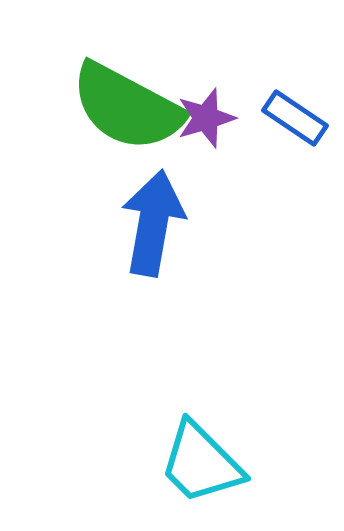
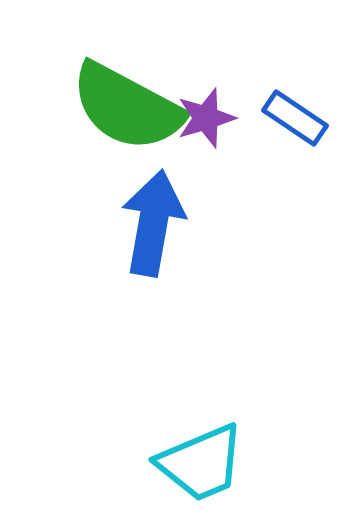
cyan trapezoid: rotated 68 degrees counterclockwise
